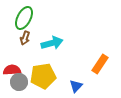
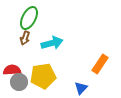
green ellipse: moved 5 px right
blue triangle: moved 5 px right, 2 px down
